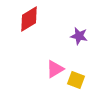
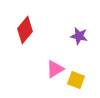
red diamond: moved 4 px left, 11 px down; rotated 20 degrees counterclockwise
